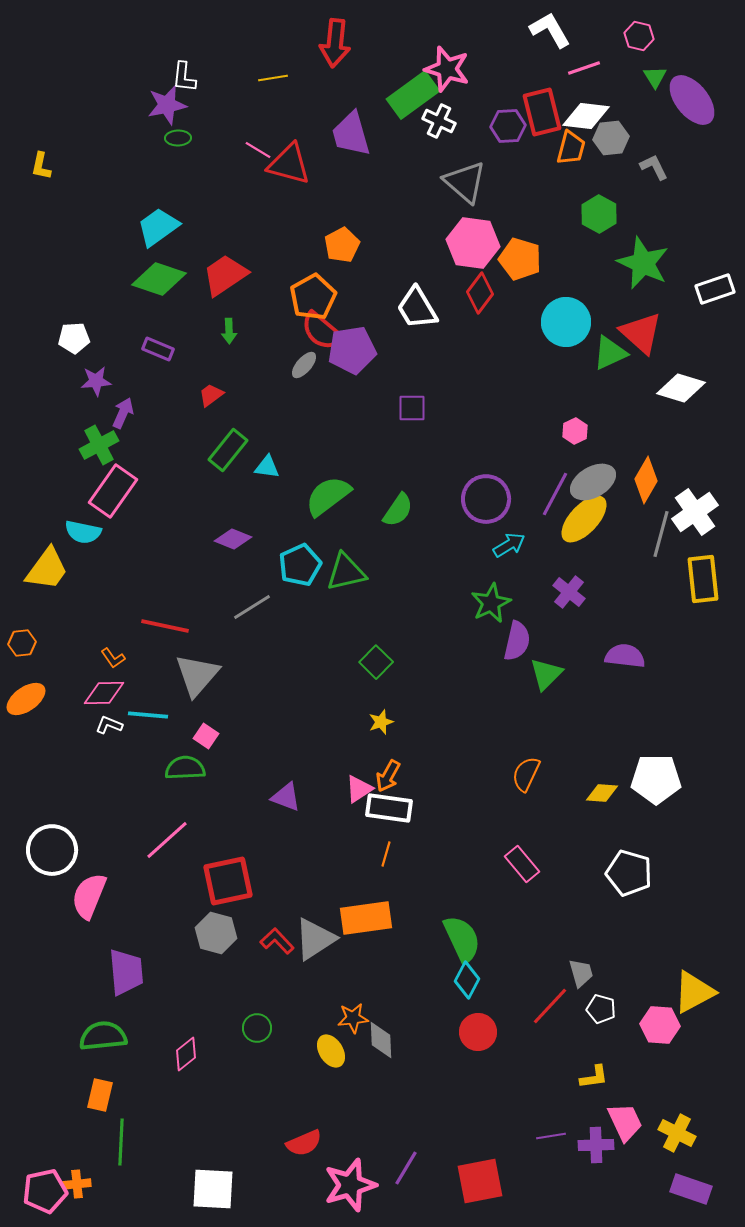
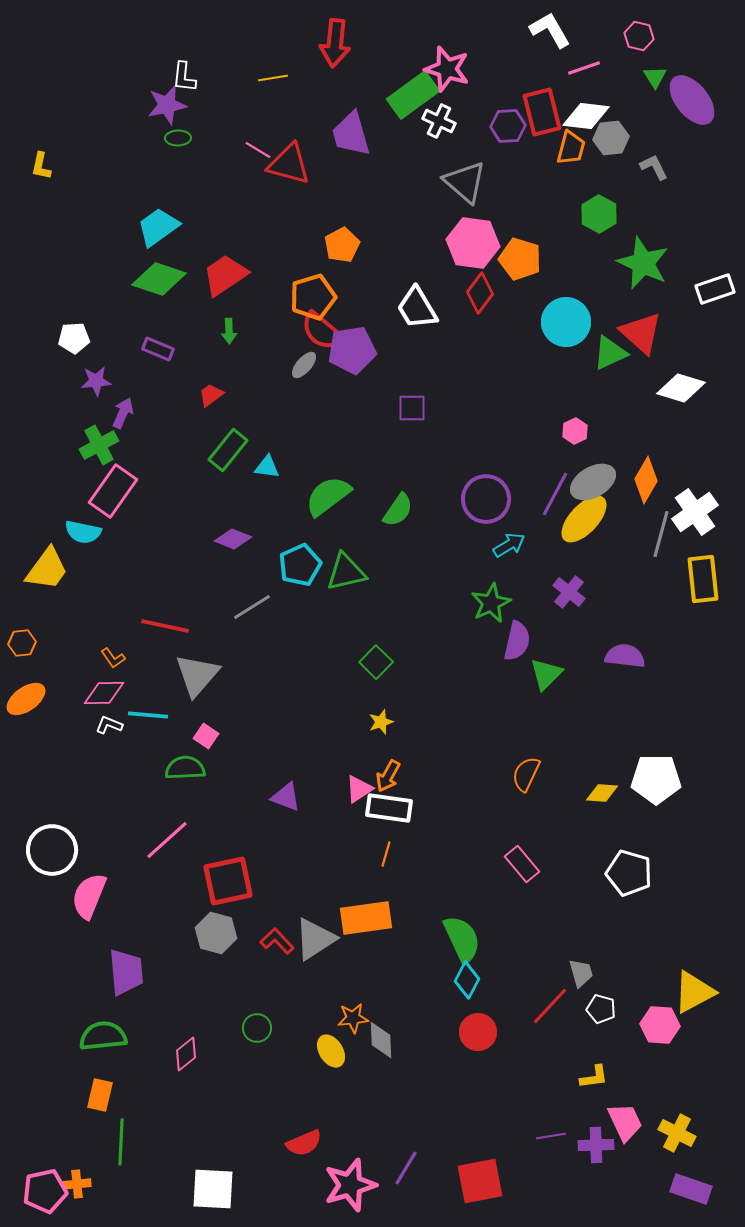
orange pentagon at (313, 297): rotated 12 degrees clockwise
